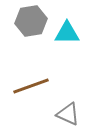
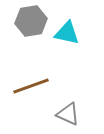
cyan triangle: rotated 12 degrees clockwise
